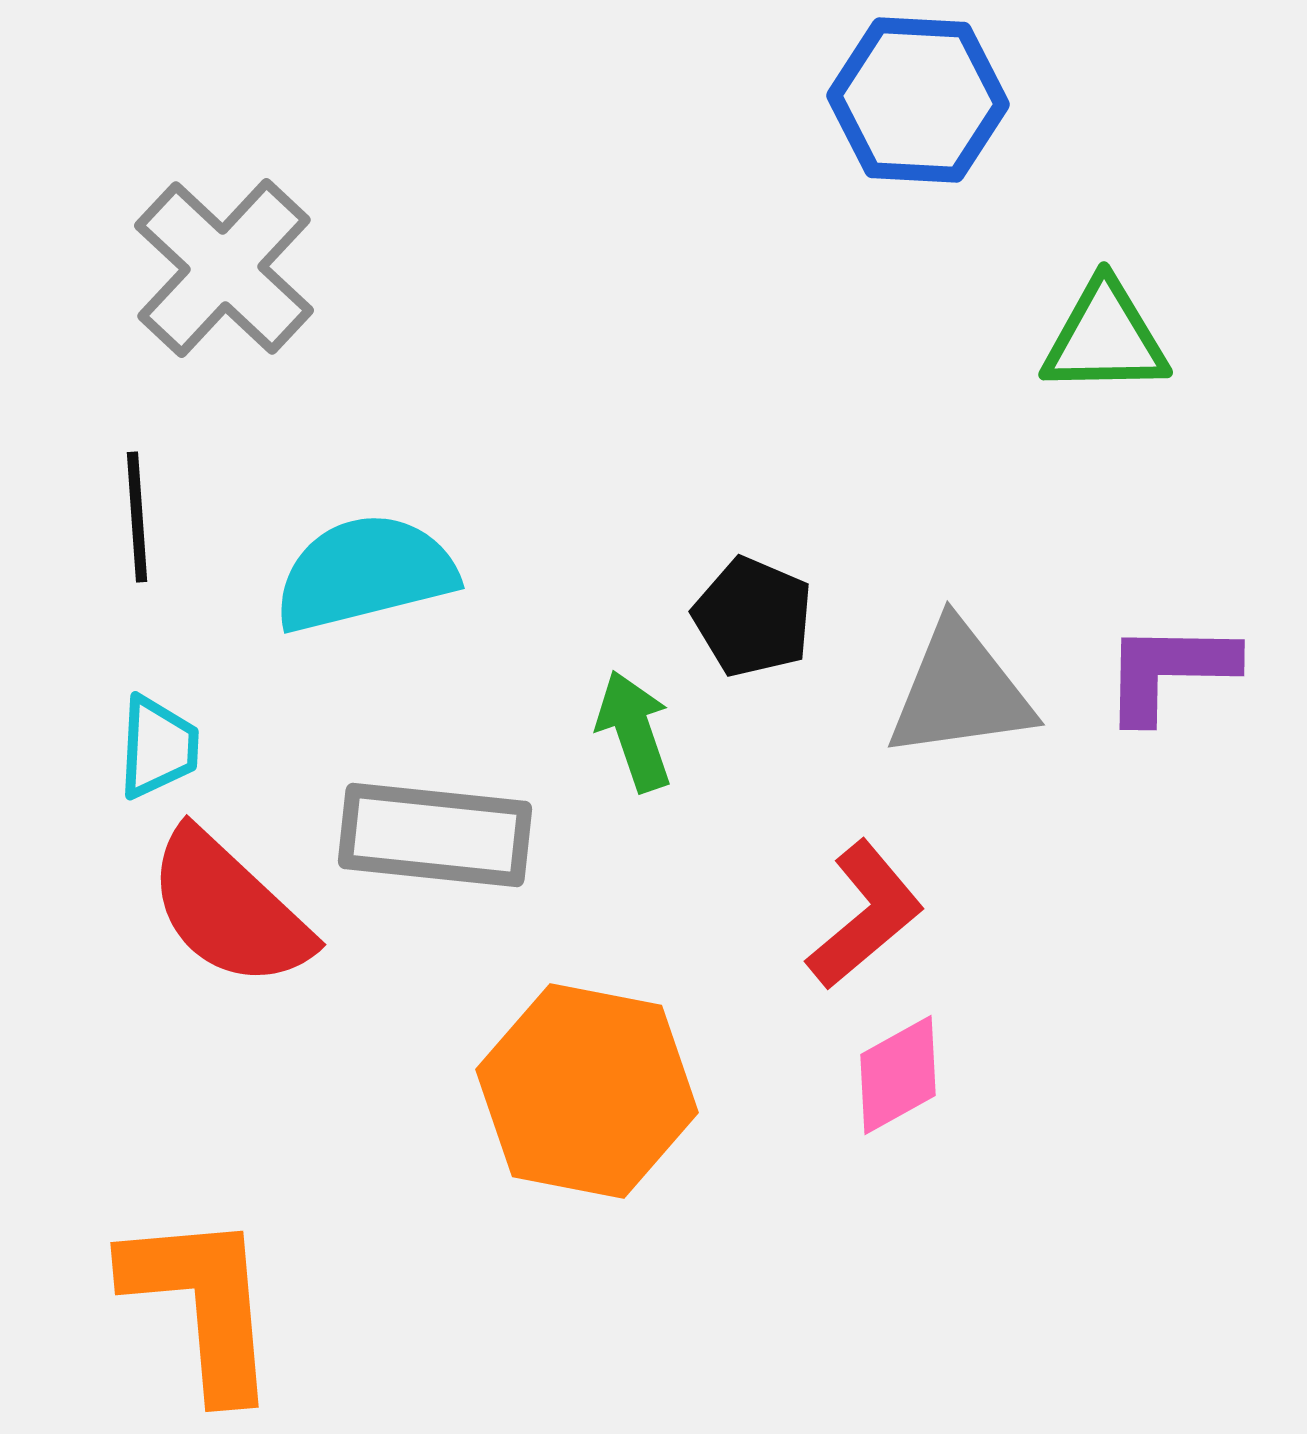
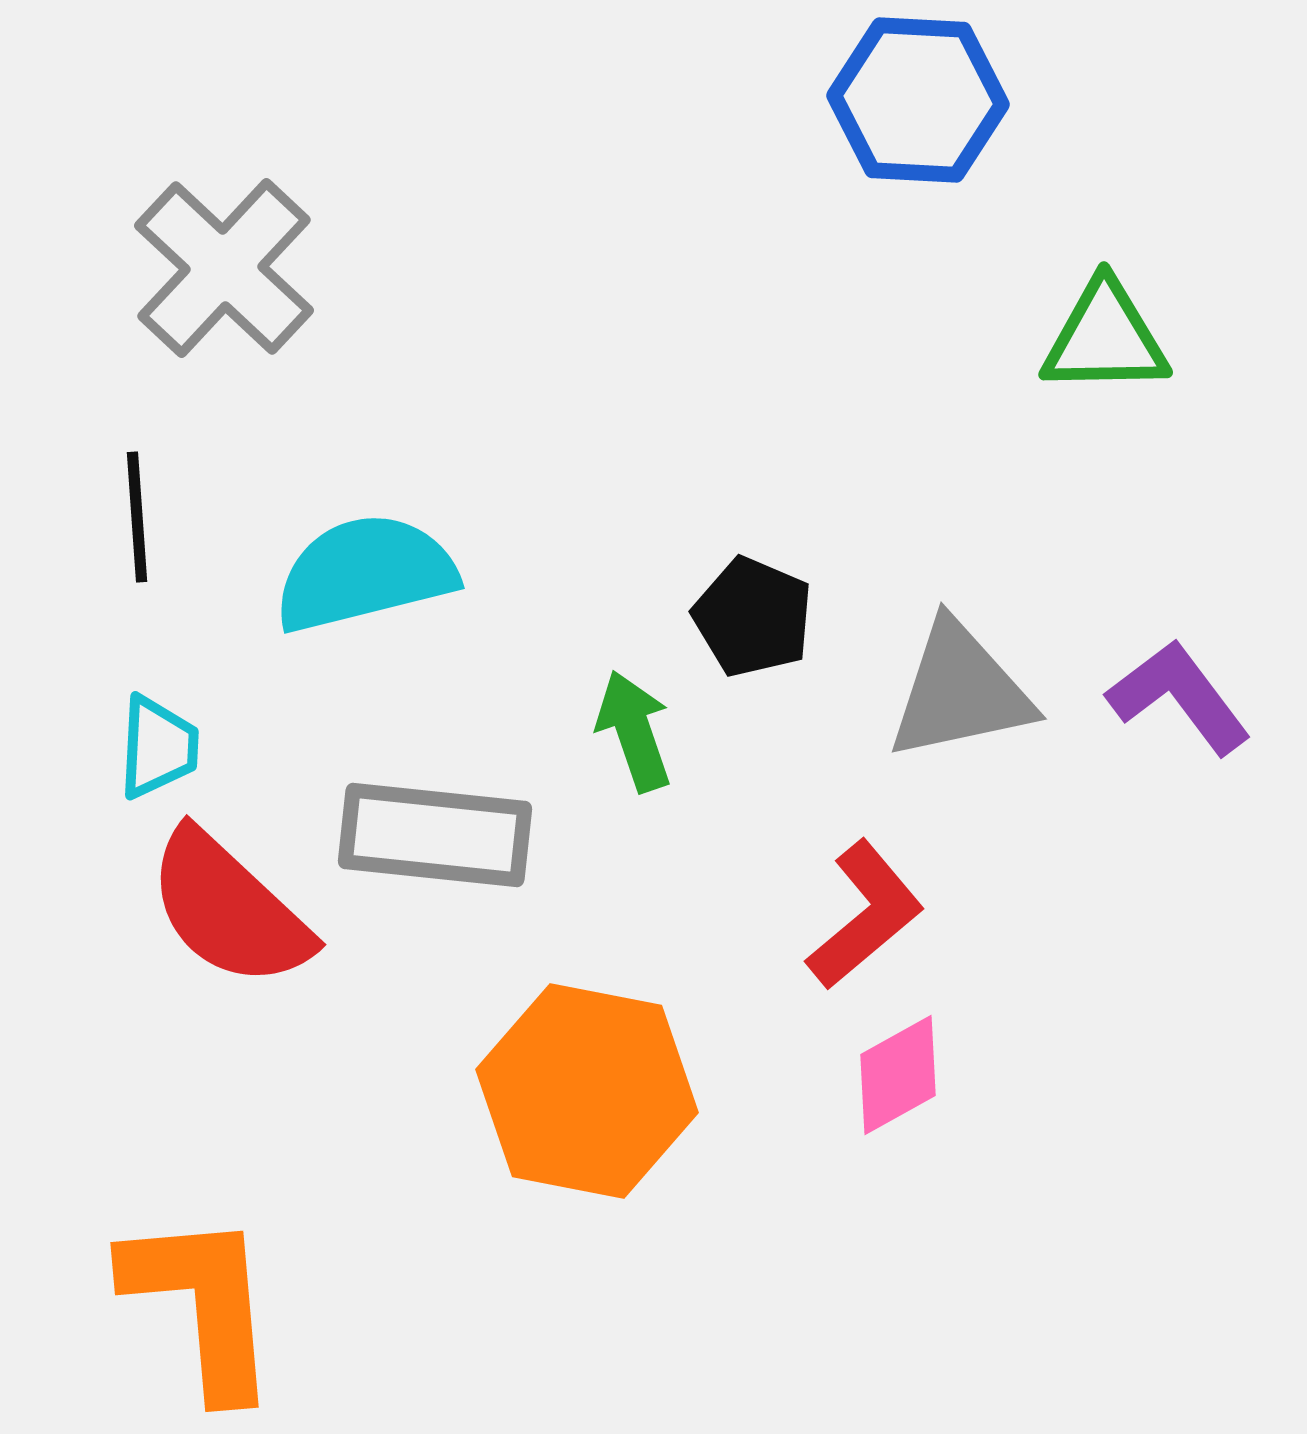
purple L-shape: moved 10 px right, 26 px down; rotated 52 degrees clockwise
gray triangle: rotated 4 degrees counterclockwise
